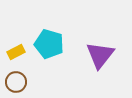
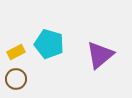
purple triangle: rotated 12 degrees clockwise
brown circle: moved 3 px up
